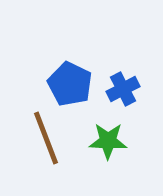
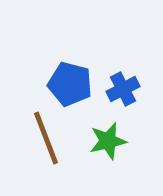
blue pentagon: rotated 12 degrees counterclockwise
green star: rotated 15 degrees counterclockwise
